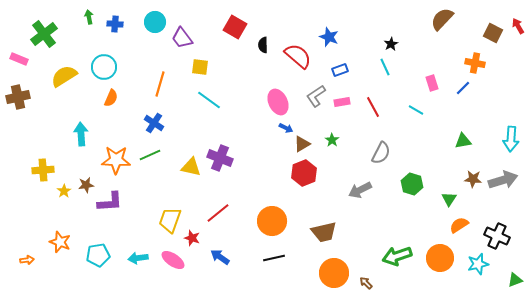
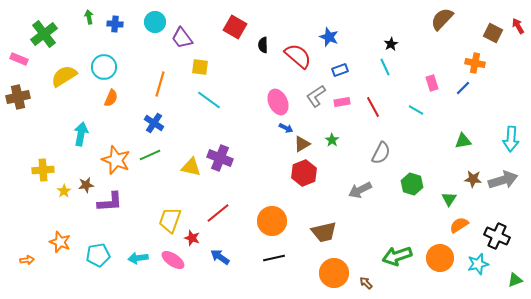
cyan arrow at (81, 134): rotated 15 degrees clockwise
orange star at (116, 160): rotated 20 degrees clockwise
